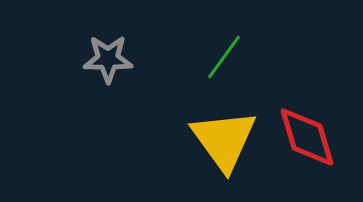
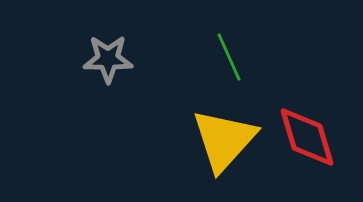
green line: moved 5 px right; rotated 60 degrees counterclockwise
yellow triangle: rotated 18 degrees clockwise
